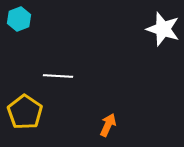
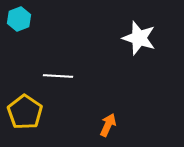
white star: moved 24 px left, 9 px down
